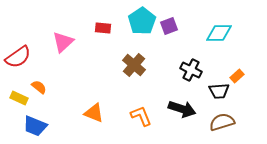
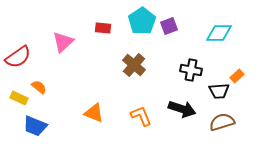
black cross: rotated 15 degrees counterclockwise
